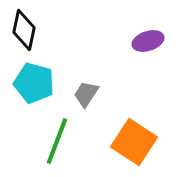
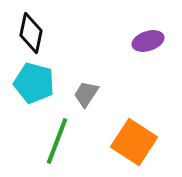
black diamond: moved 7 px right, 3 px down
